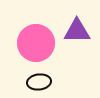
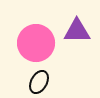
black ellipse: rotated 55 degrees counterclockwise
